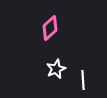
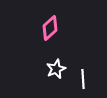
white line: moved 1 px up
